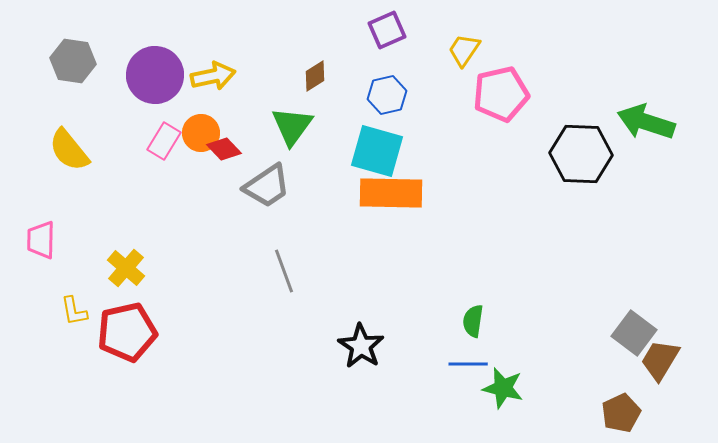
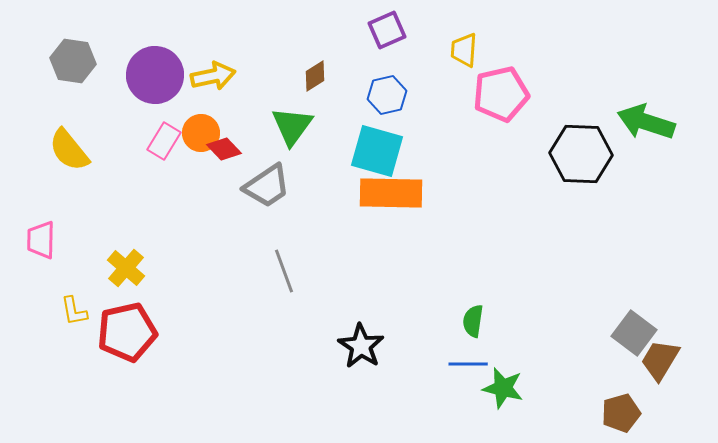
yellow trapezoid: rotated 30 degrees counterclockwise
brown pentagon: rotated 9 degrees clockwise
